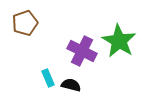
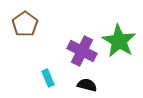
brown pentagon: moved 1 px down; rotated 15 degrees counterclockwise
black semicircle: moved 16 px right
